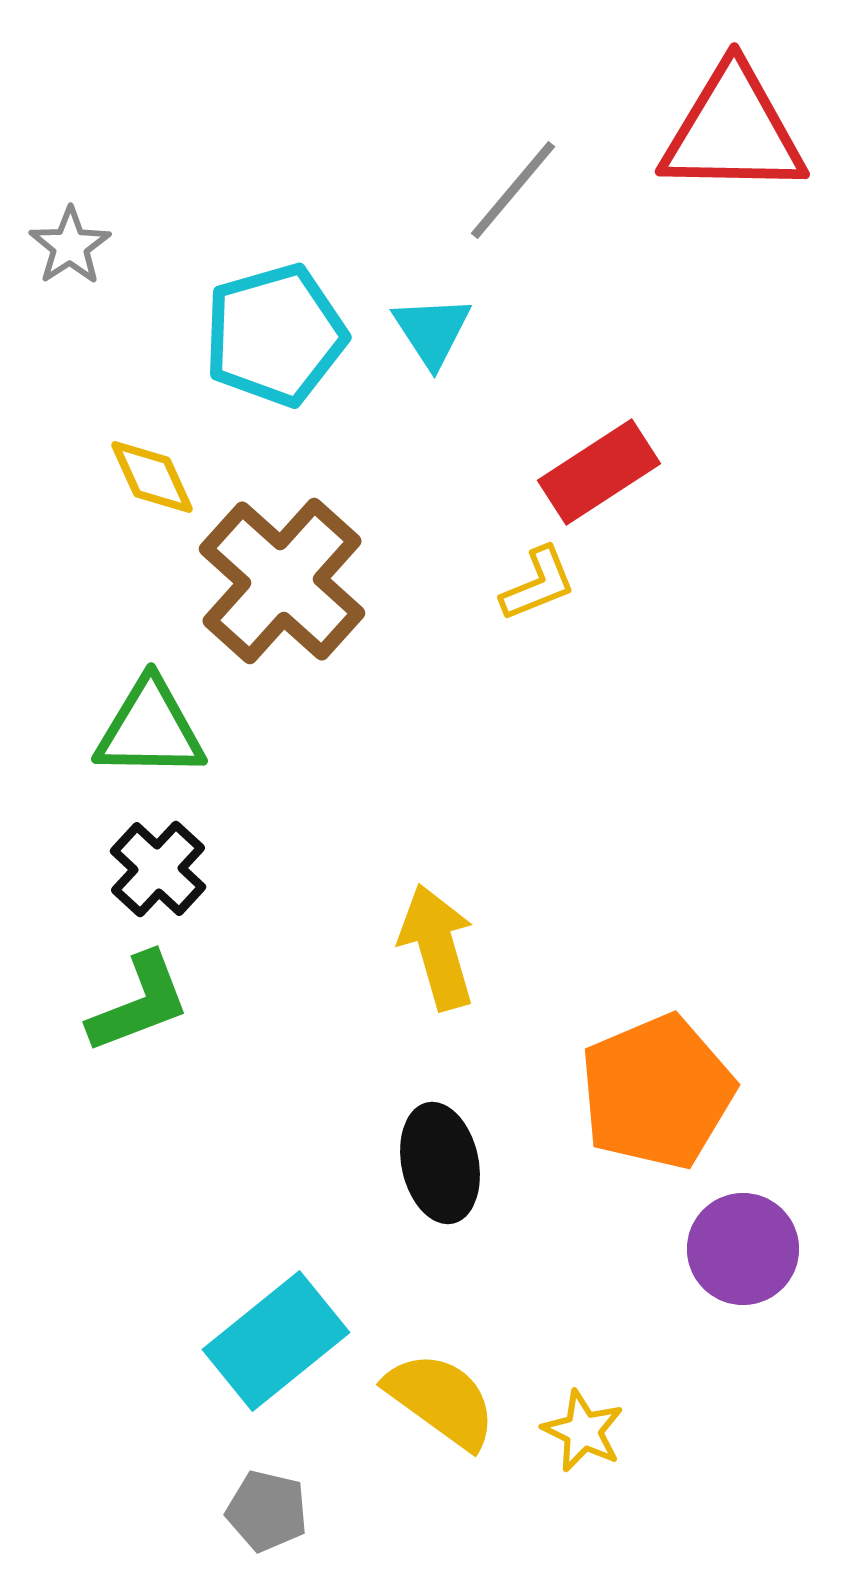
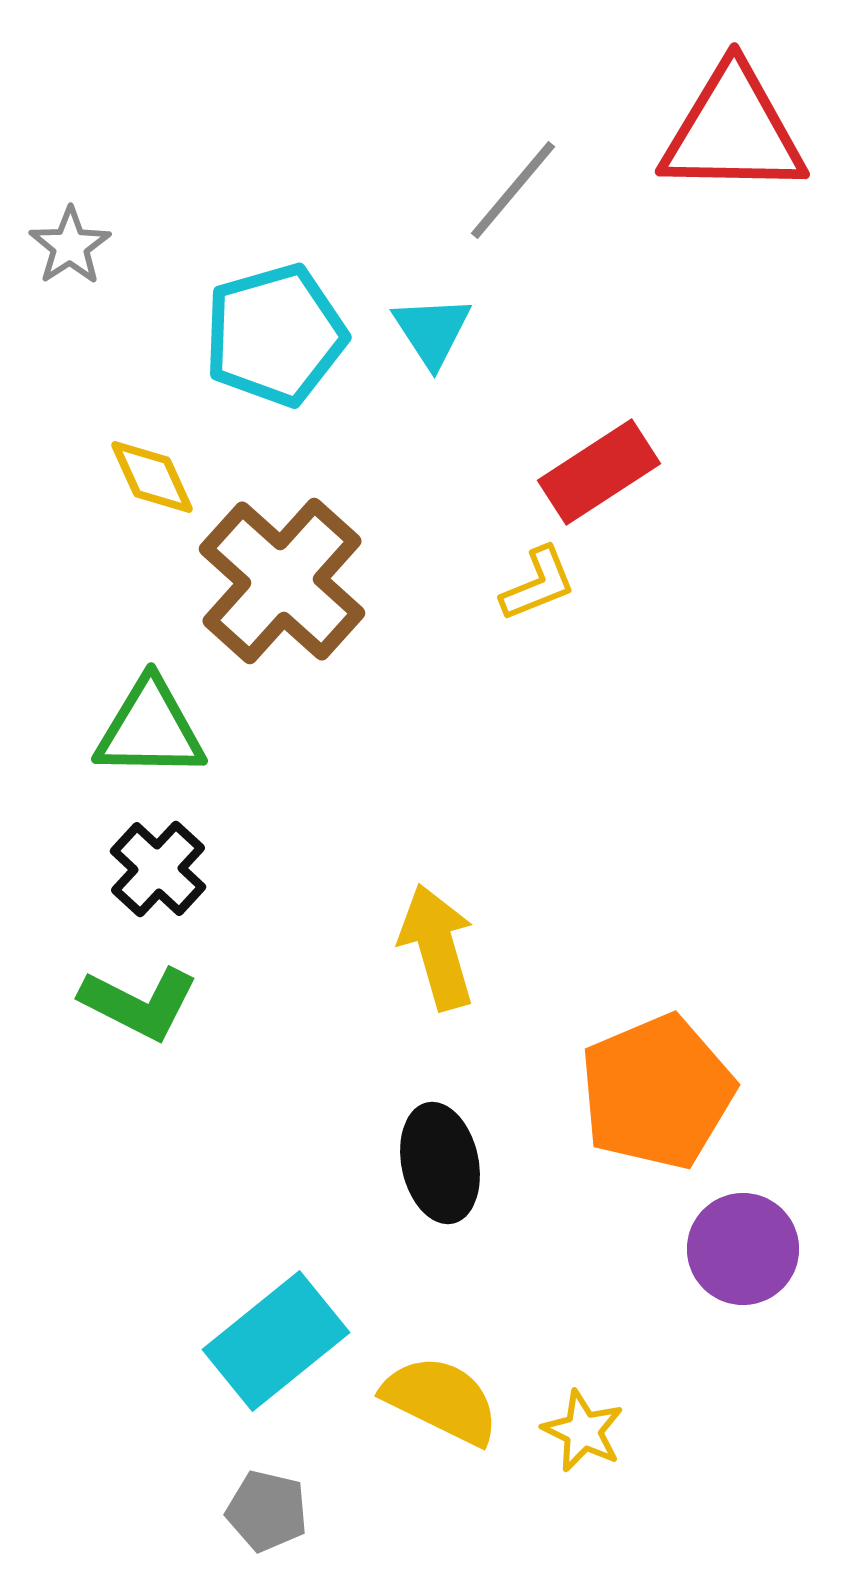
green L-shape: rotated 48 degrees clockwise
yellow semicircle: rotated 10 degrees counterclockwise
